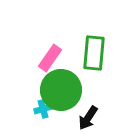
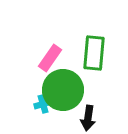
green circle: moved 2 px right
cyan cross: moved 5 px up
black arrow: rotated 25 degrees counterclockwise
